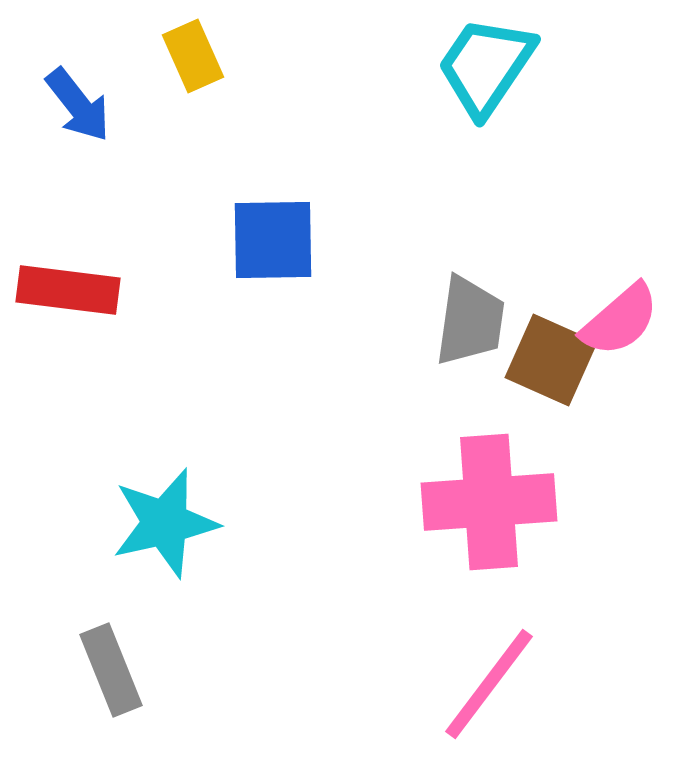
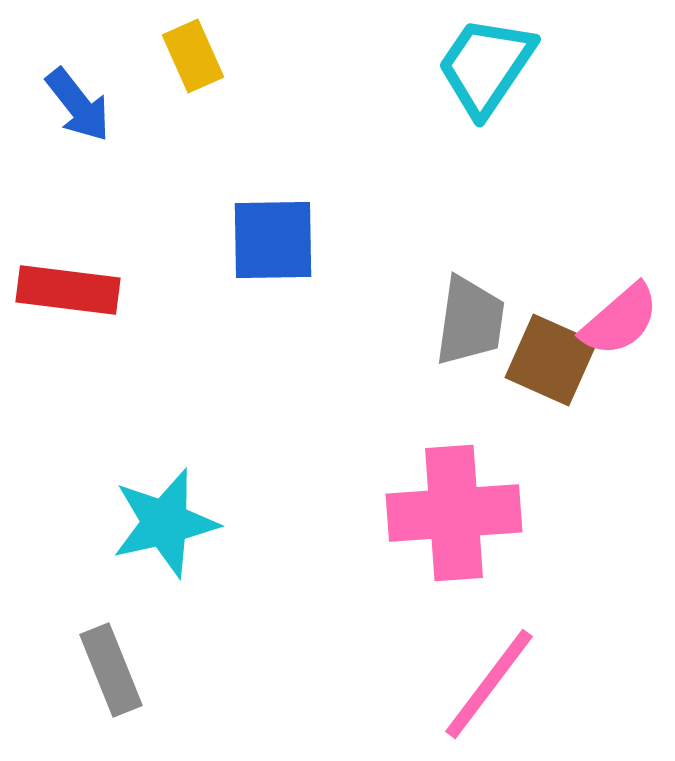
pink cross: moved 35 px left, 11 px down
